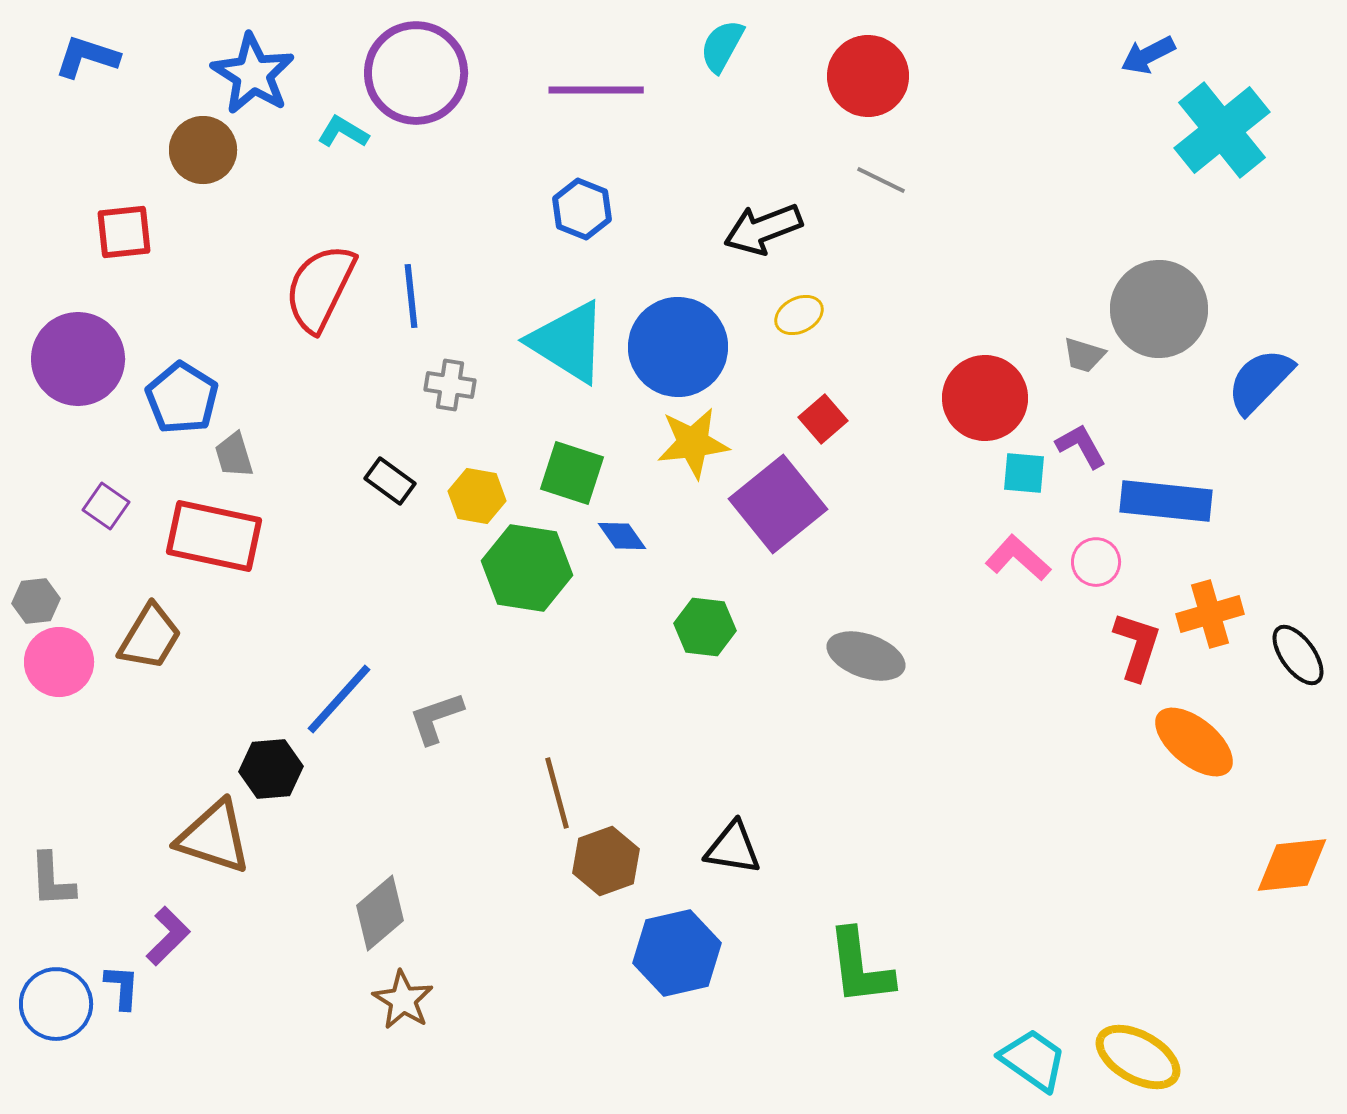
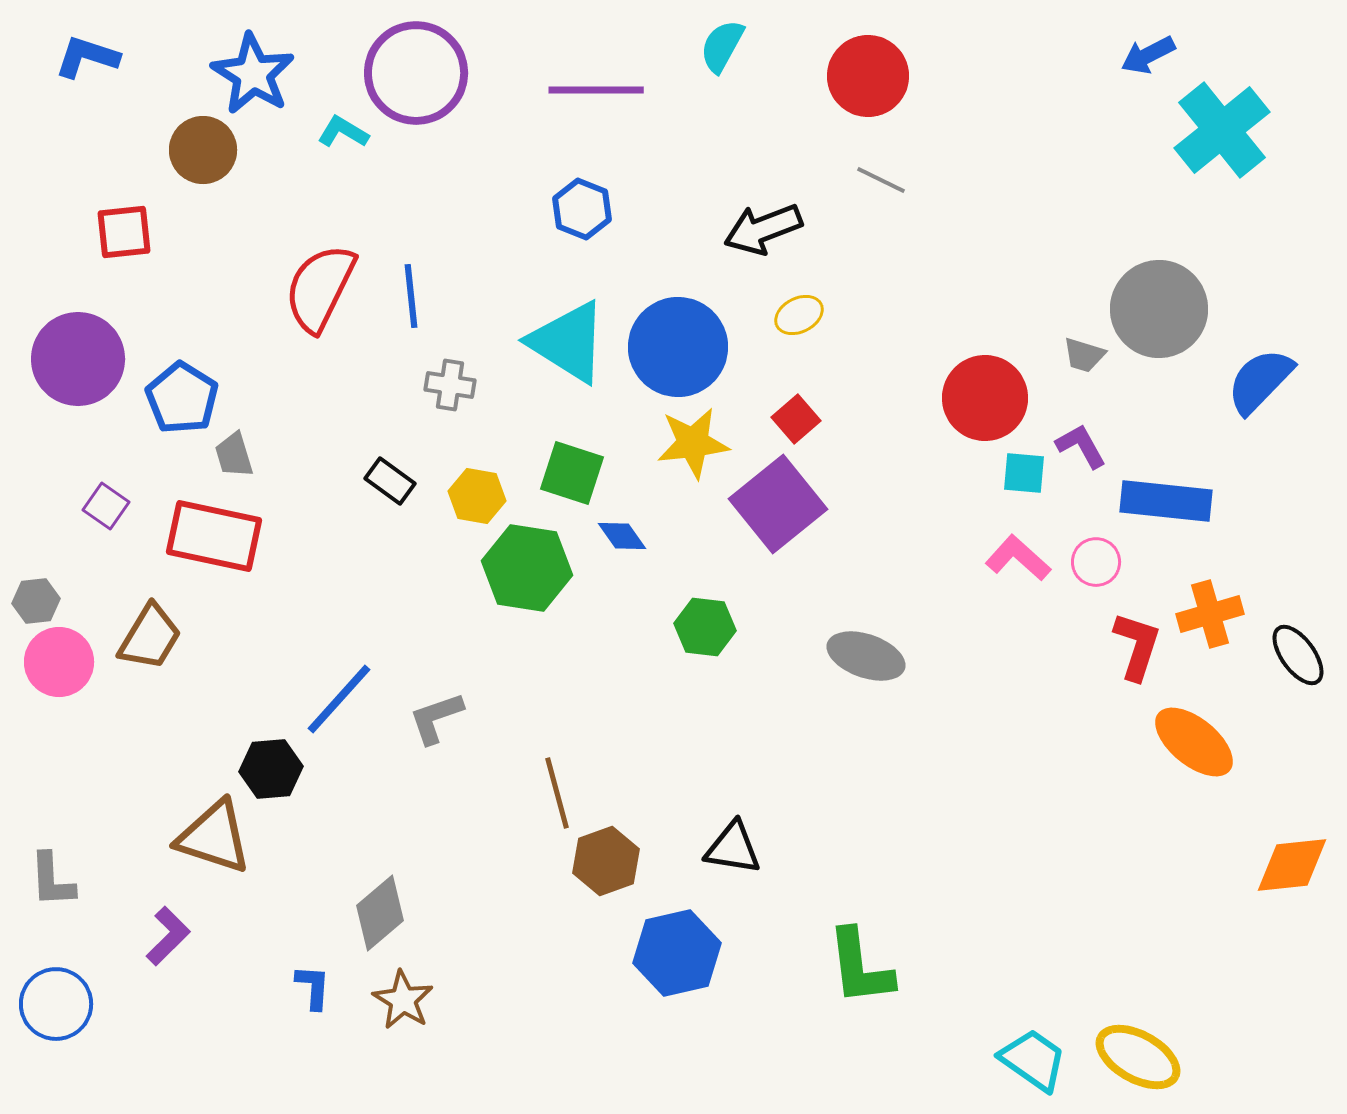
red square at (823, 419): moved 27 px left
blue L-shape at (122, 987): moved 191 px right
